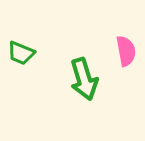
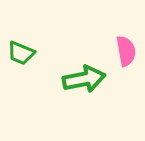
green arrow: rotated 84 degrees counterclockwise
